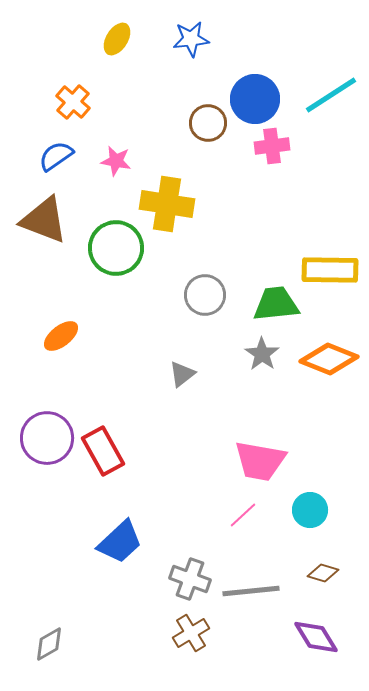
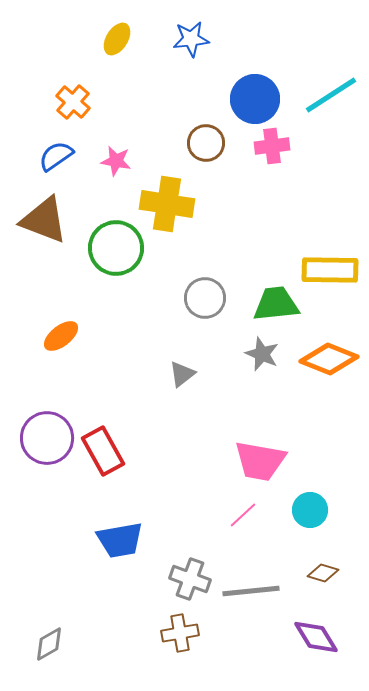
brown circle: moved 2 px left, 20 px down
gray circle: moved 3 px down
gray star: rotated 12 degrees counterclockwise
blue trapezoid: moved 2 px up; rotated 33 degrees clockwise
brown cross: moved 11 px left; rotated 21 degrees clockwise
